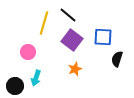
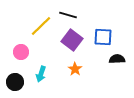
black line: rotated 24 degrees counterclockwise
yellow line: moved 3 px left, 3 px down; rotated 30 degrees clockwise
pink circle: moved 7 px left
black semicircle: rotated 70 degrees clockwise
orange star: rotated 16 degrees counterclockwise
cyan arrow: moved 5 px right, 4 px up
black circle: moved 4 px up
